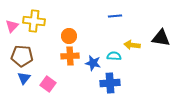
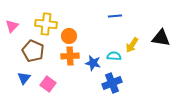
yellow cross: moved 12 px right, 3 px down
yellow arrow: rotated 63 degrees counterclockwise
brown pentagon: moved 11 px right, 5 px up; rotated 20 degrees clockwise
blue cross: moved 2 px right; rotated 18 degrees counterclockwise
